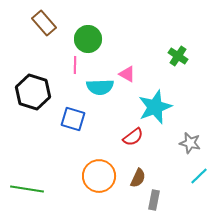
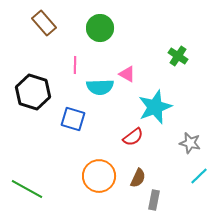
green circle: moved 12 px right, 11 px up
green line: rotated 20 degrees clockwise
